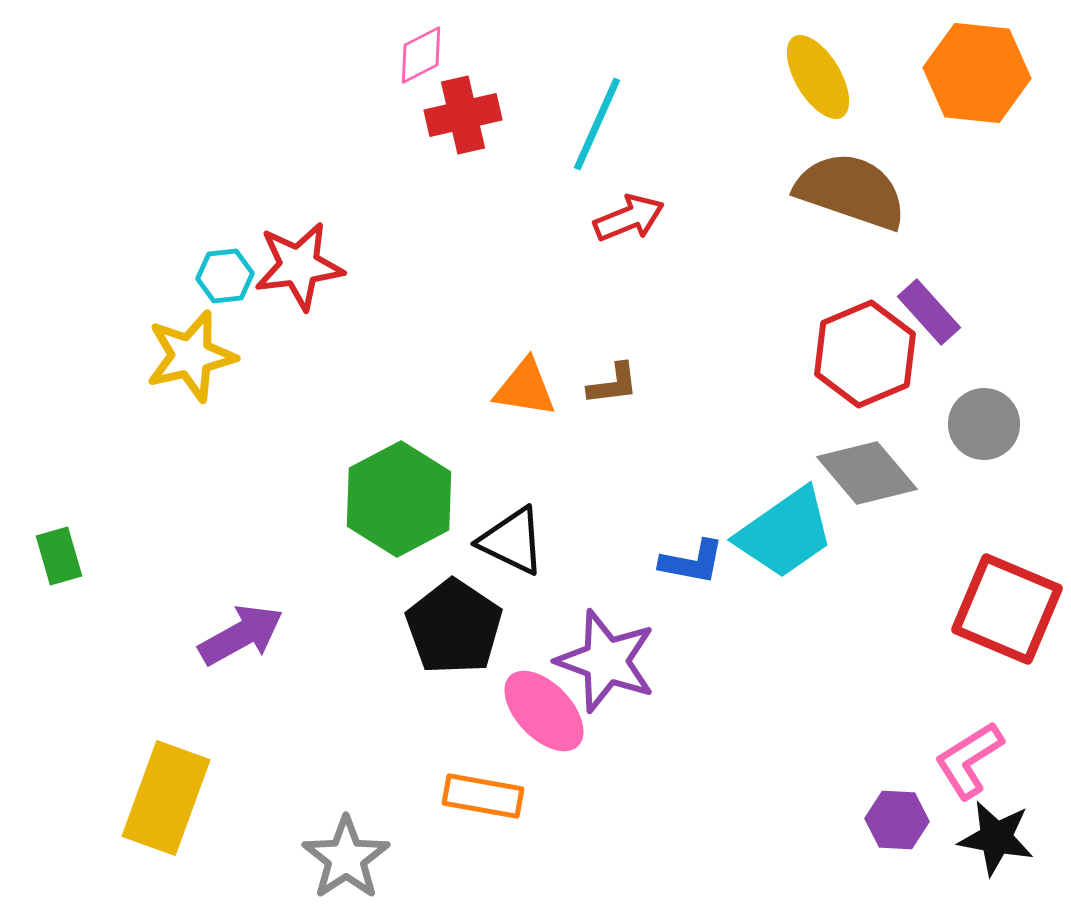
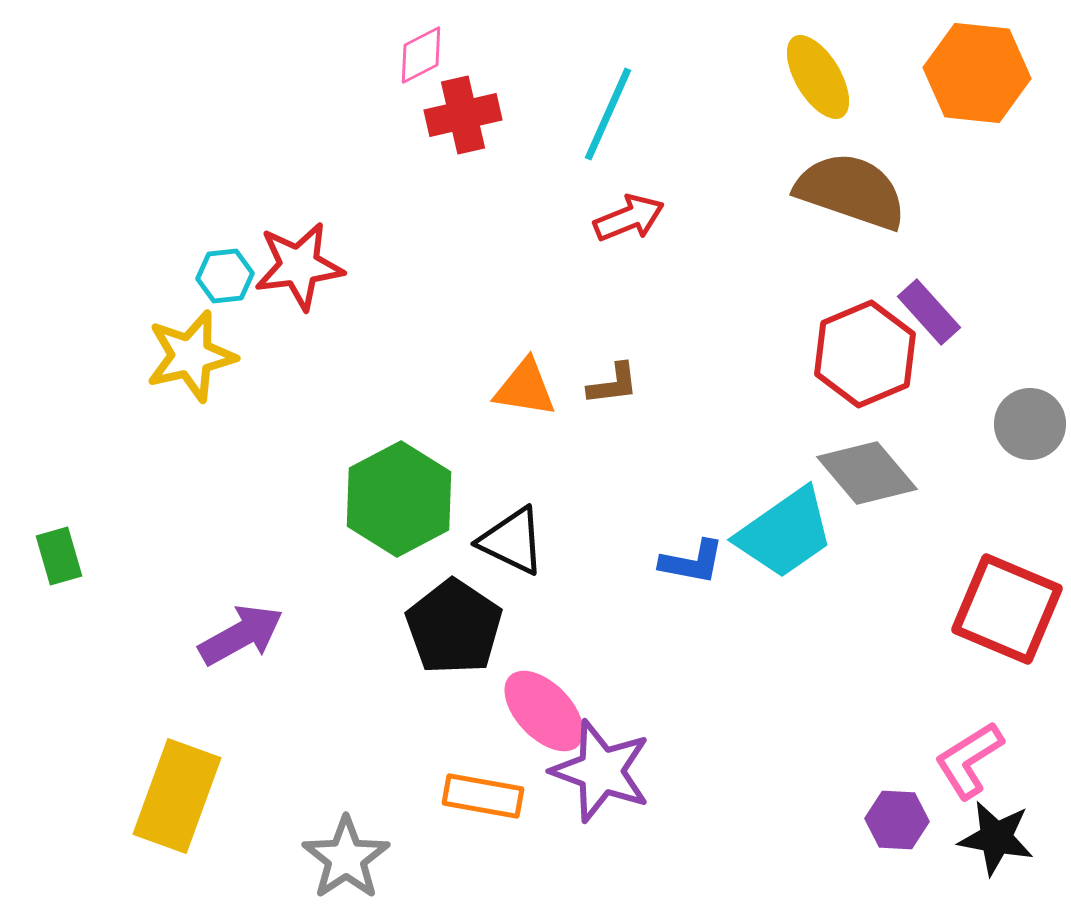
cyan line: moved 11 px right, 10 px up
gray circle: moved 46 px right
purple star: moved 5 px left, 110 px down
yellow rectangle: moved 11 px right, 2 px up
